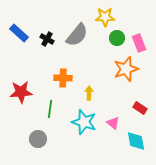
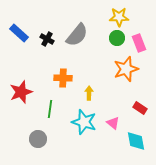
yellow star: moved 14 px right
red star: rotated 15 degrees counterclockwise
